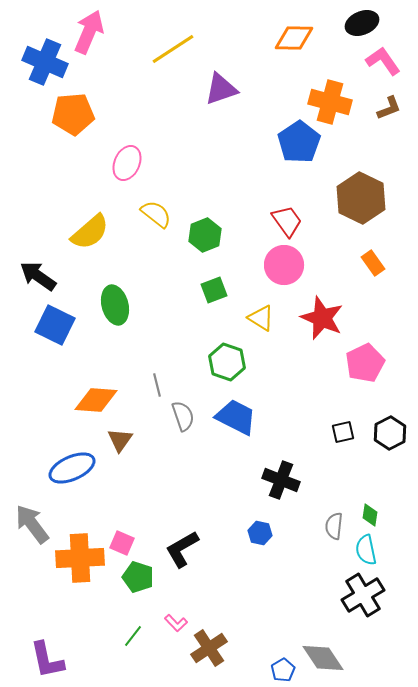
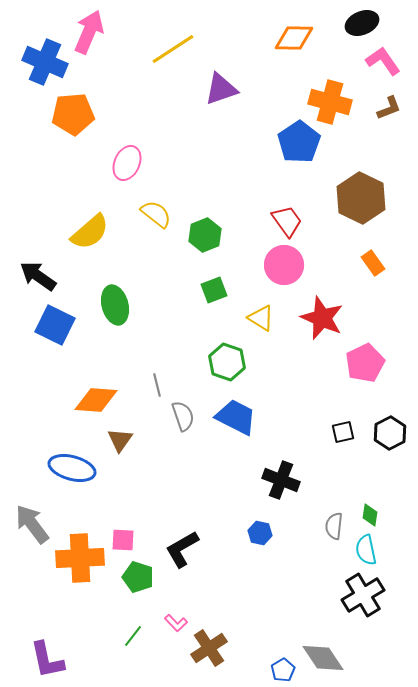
blue ellipse at (72, 468): rotated 39 degrees clockwise
pink square at (122, 543): moved 1 px right, 3 px up; rotated 20 degrees counterclockwise
